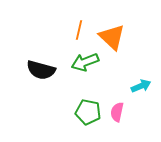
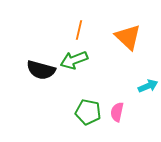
orange triangle: moved 16 px right
green arrow: moved 11 px left, 2 px up
cyan arrow: moved 7 px right
